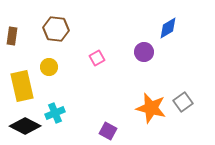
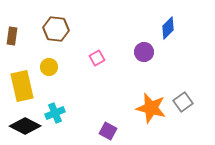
blue diamond: rotated 15 degrees counterclockwise
